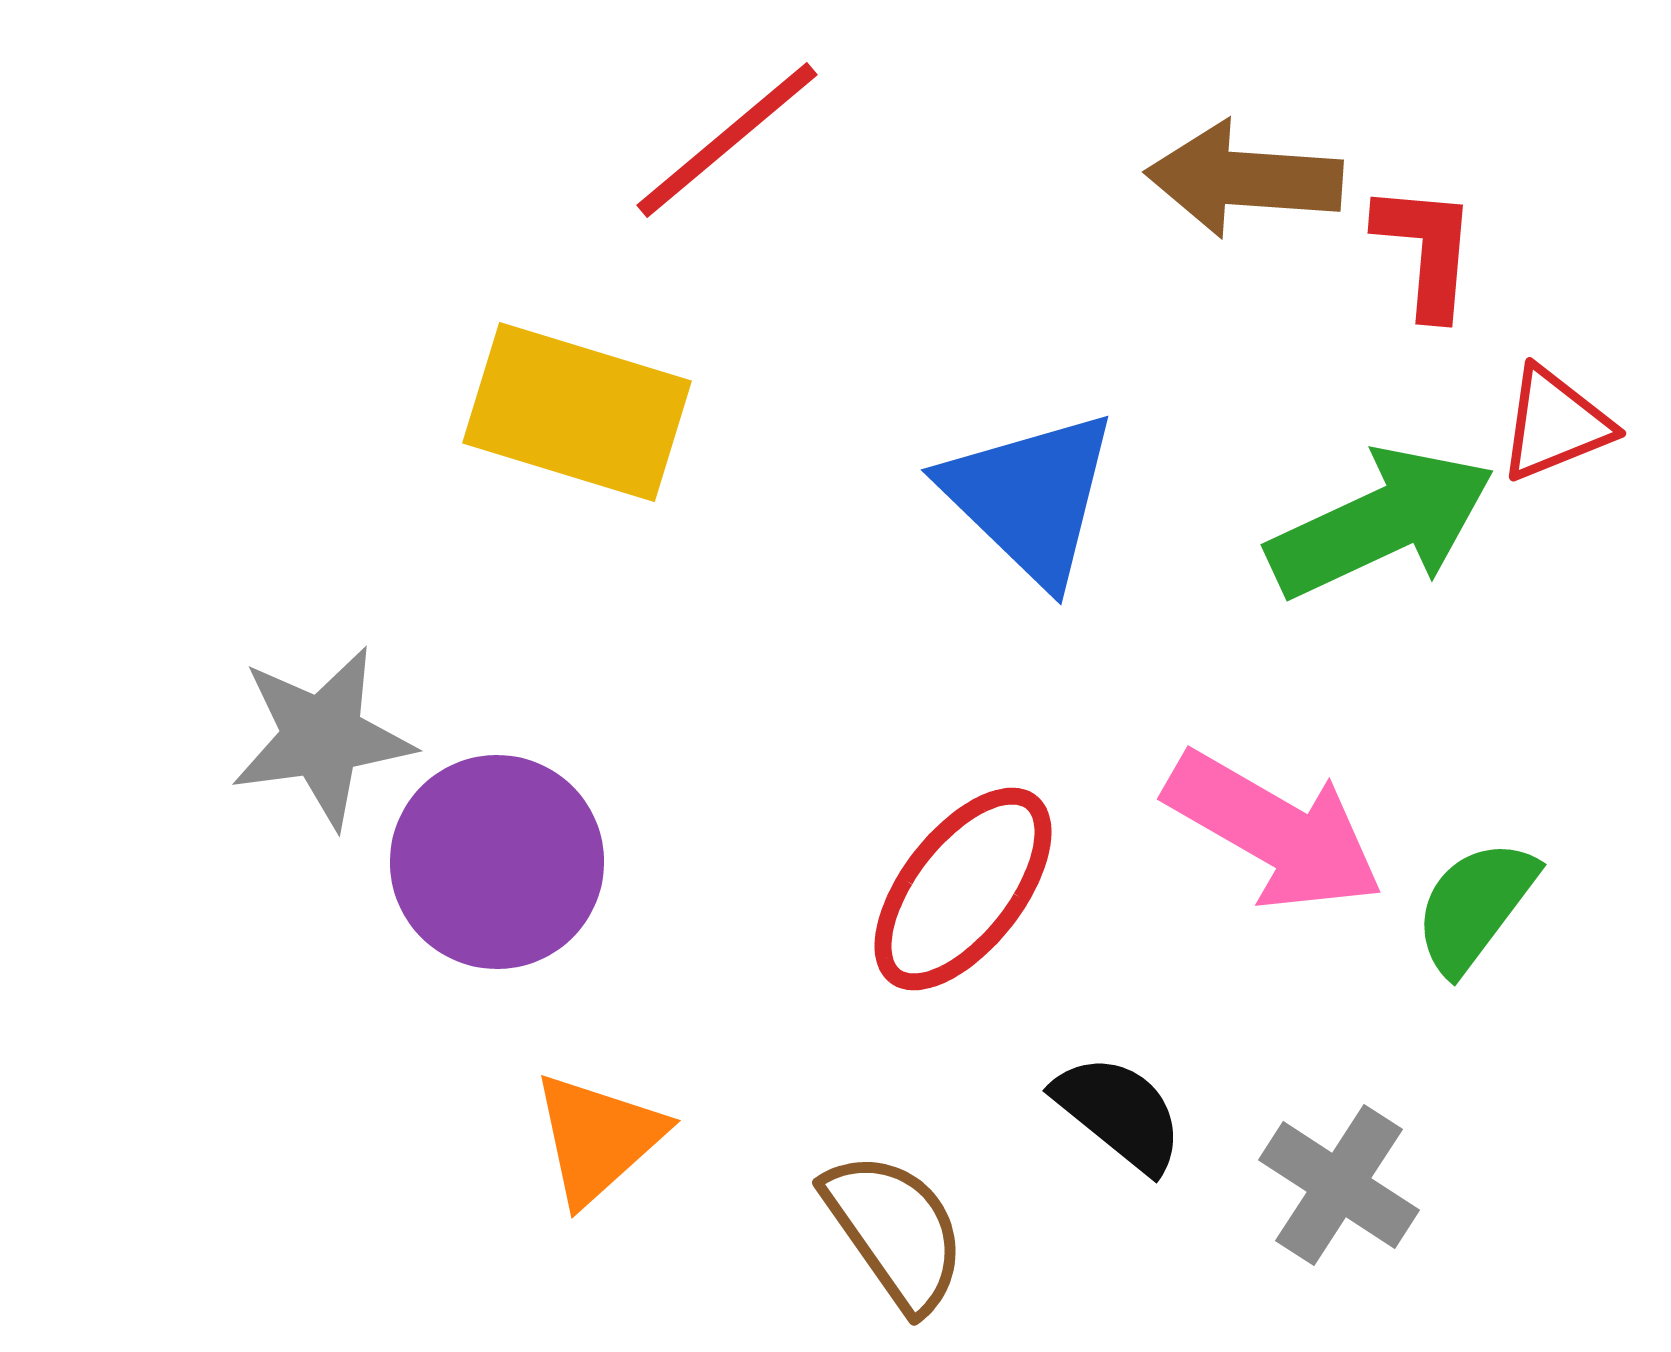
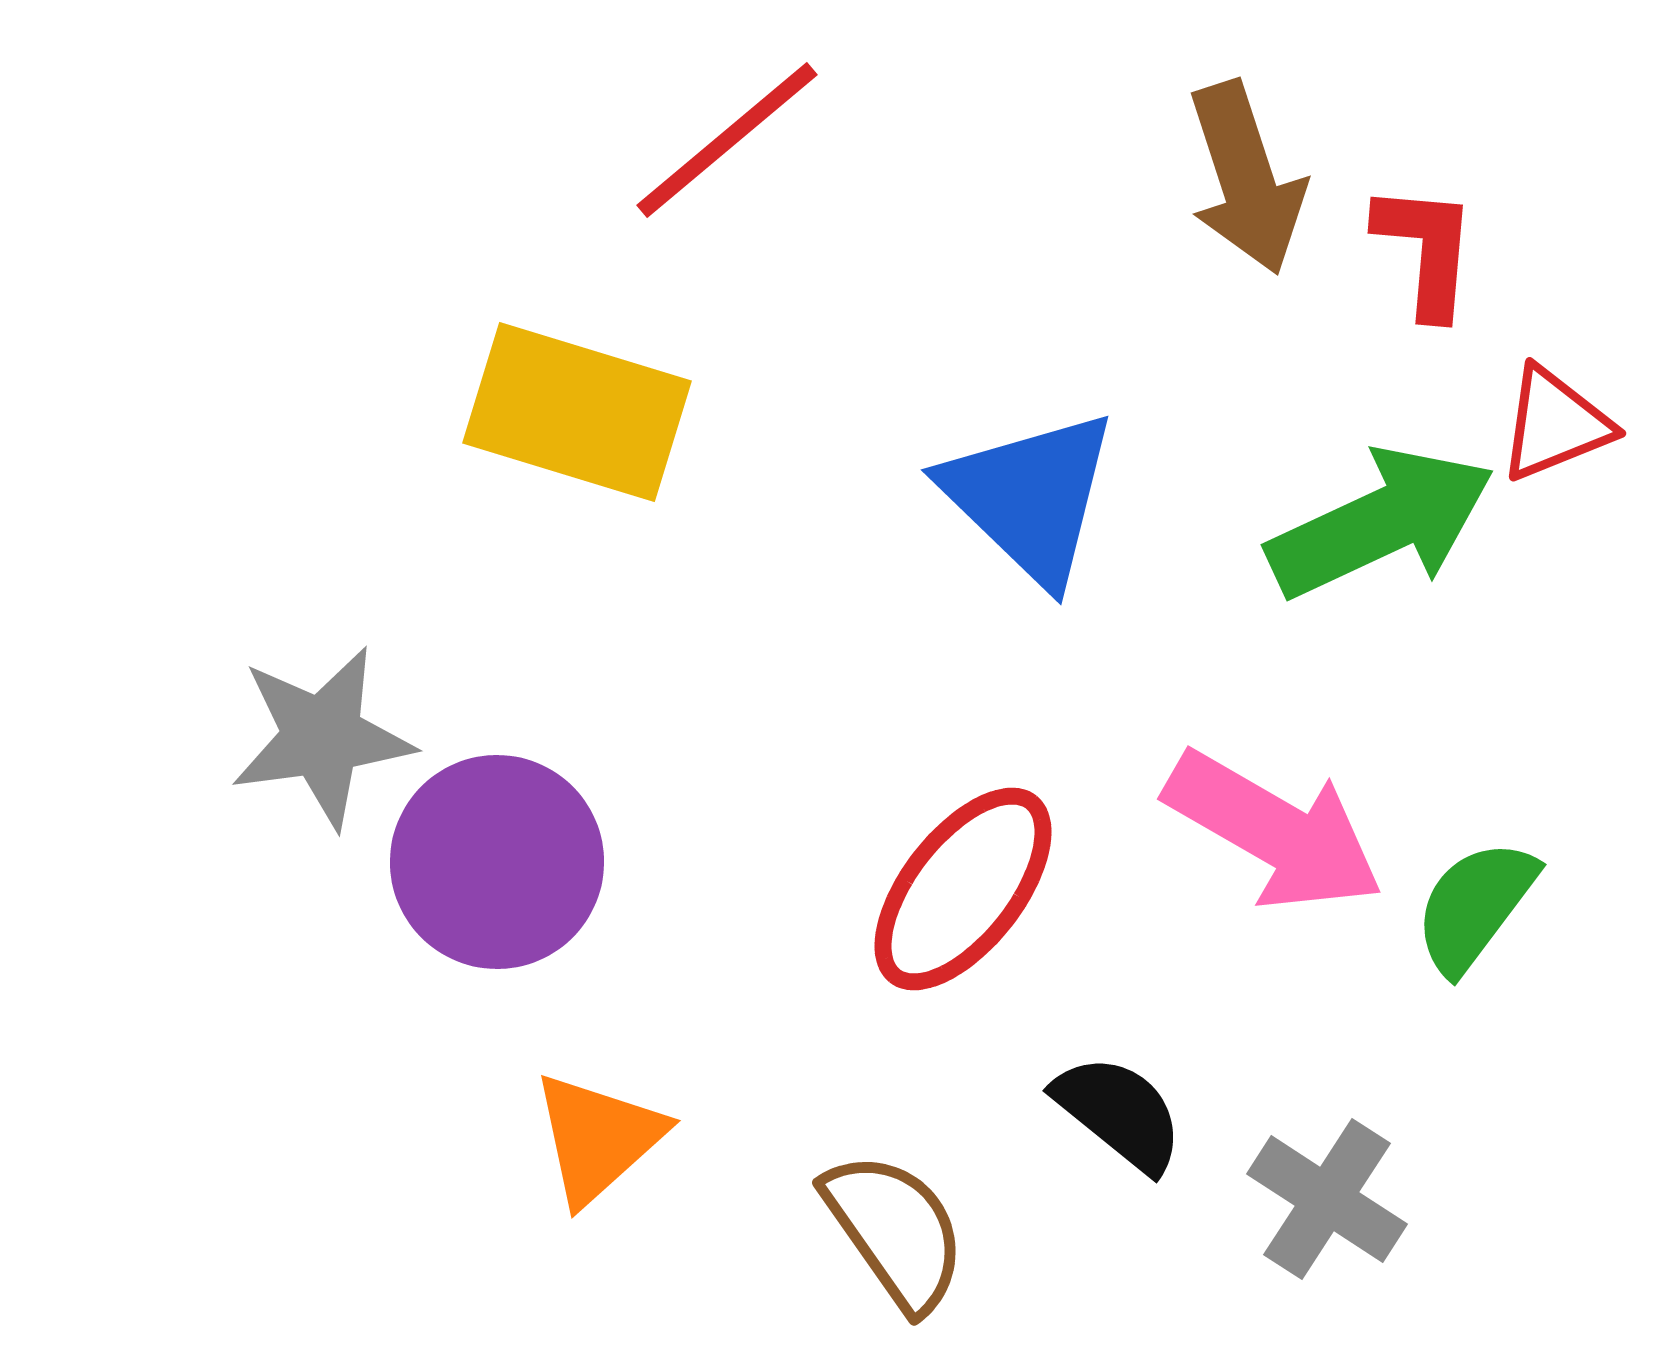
brown arrow: moved 2 px right, 1 px up; rotated 112 degrees counterclockwise
gray cross: moved 12 px left, 14 px down
